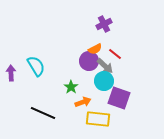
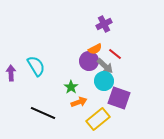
orange arrow: moved 4 px left
yellow rectangle: rotated 45 degrees counterclockwise
